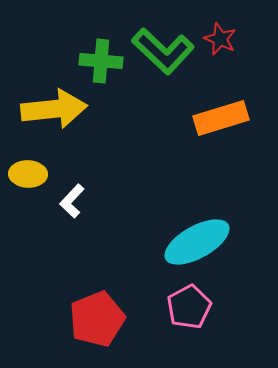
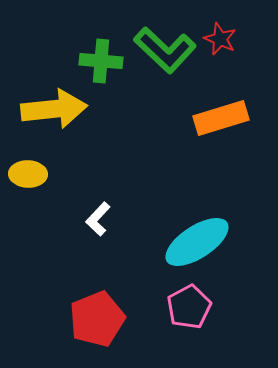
green L-shape: moved 2 px right, 1 px up
white L-shape: moved 26 px right, 18 px down
cyan ellipse: rotated 4 degrees counterclockwise
